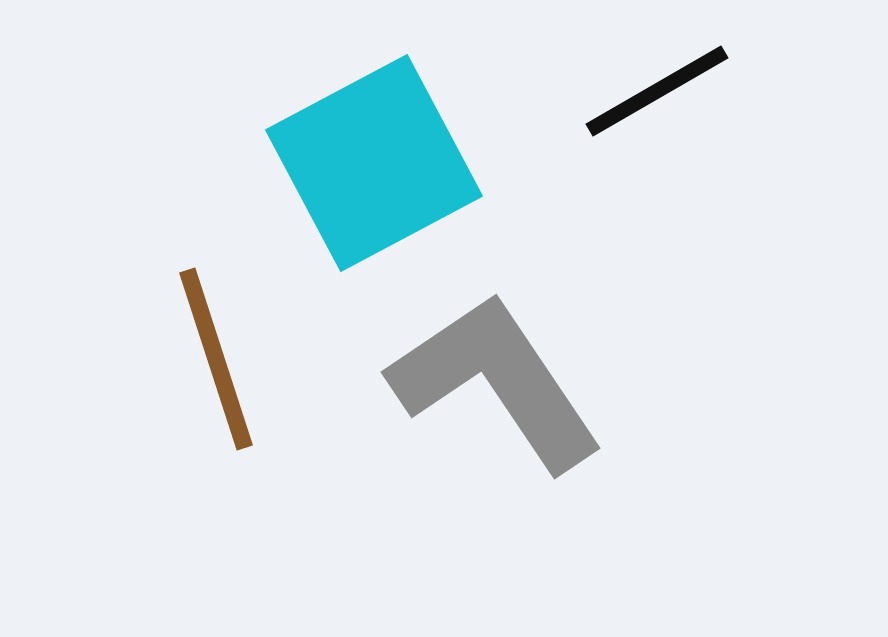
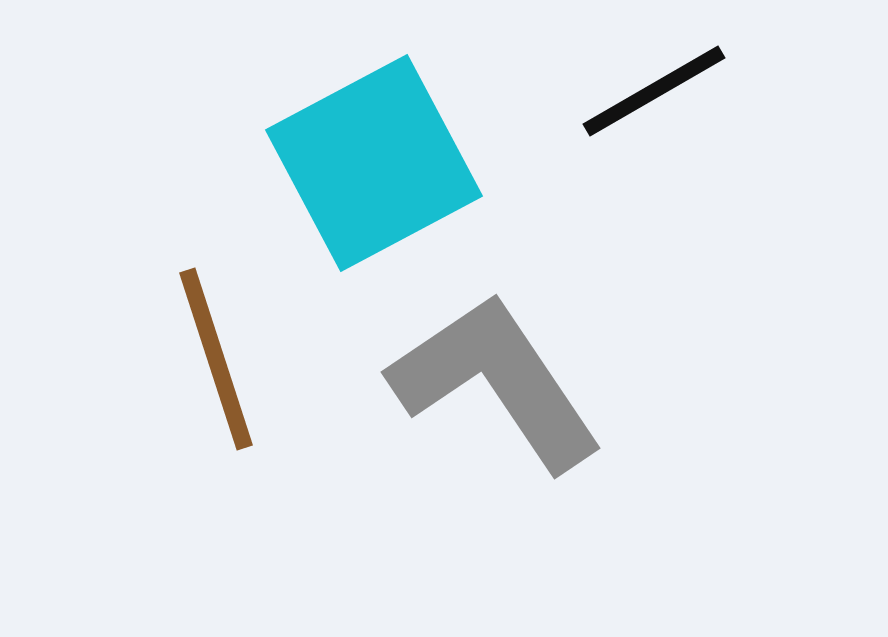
black line: moved 3 px left
